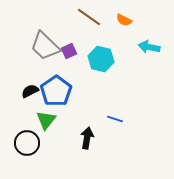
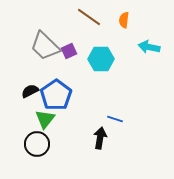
orange semicircle: rotated 70 degrees clockwise
cyan hexagon: rotated 15 degrees counterclockwise
blue pentagon: moved 4 px down
green triangle: moved 1 px left, 1 px up
black arrow: moved 13 px right
black circle: moved 10 px right, 1 px down
